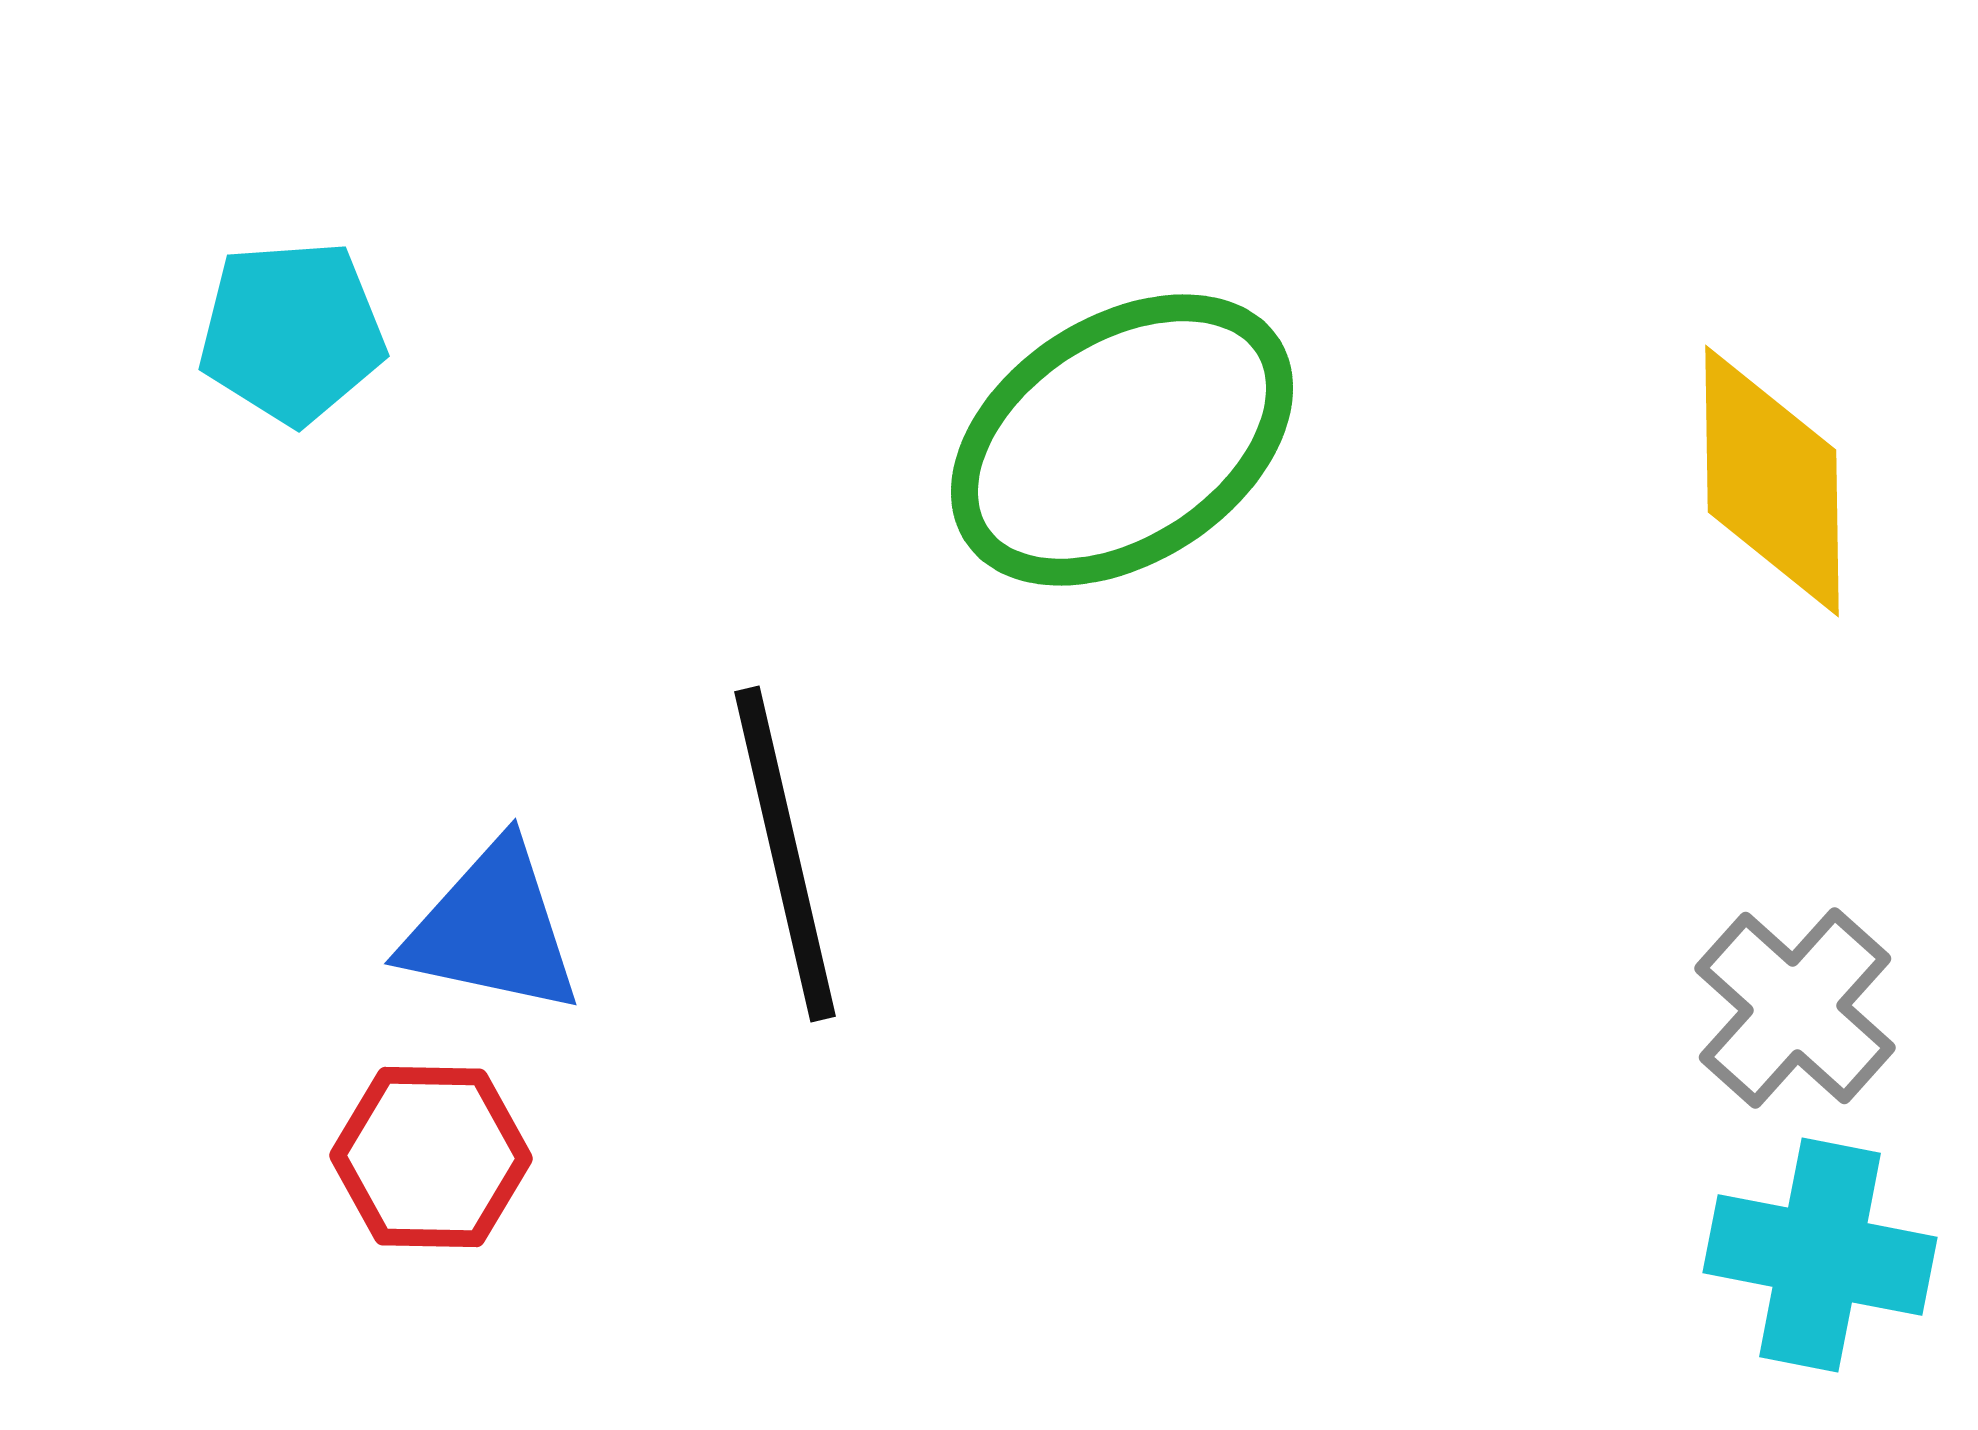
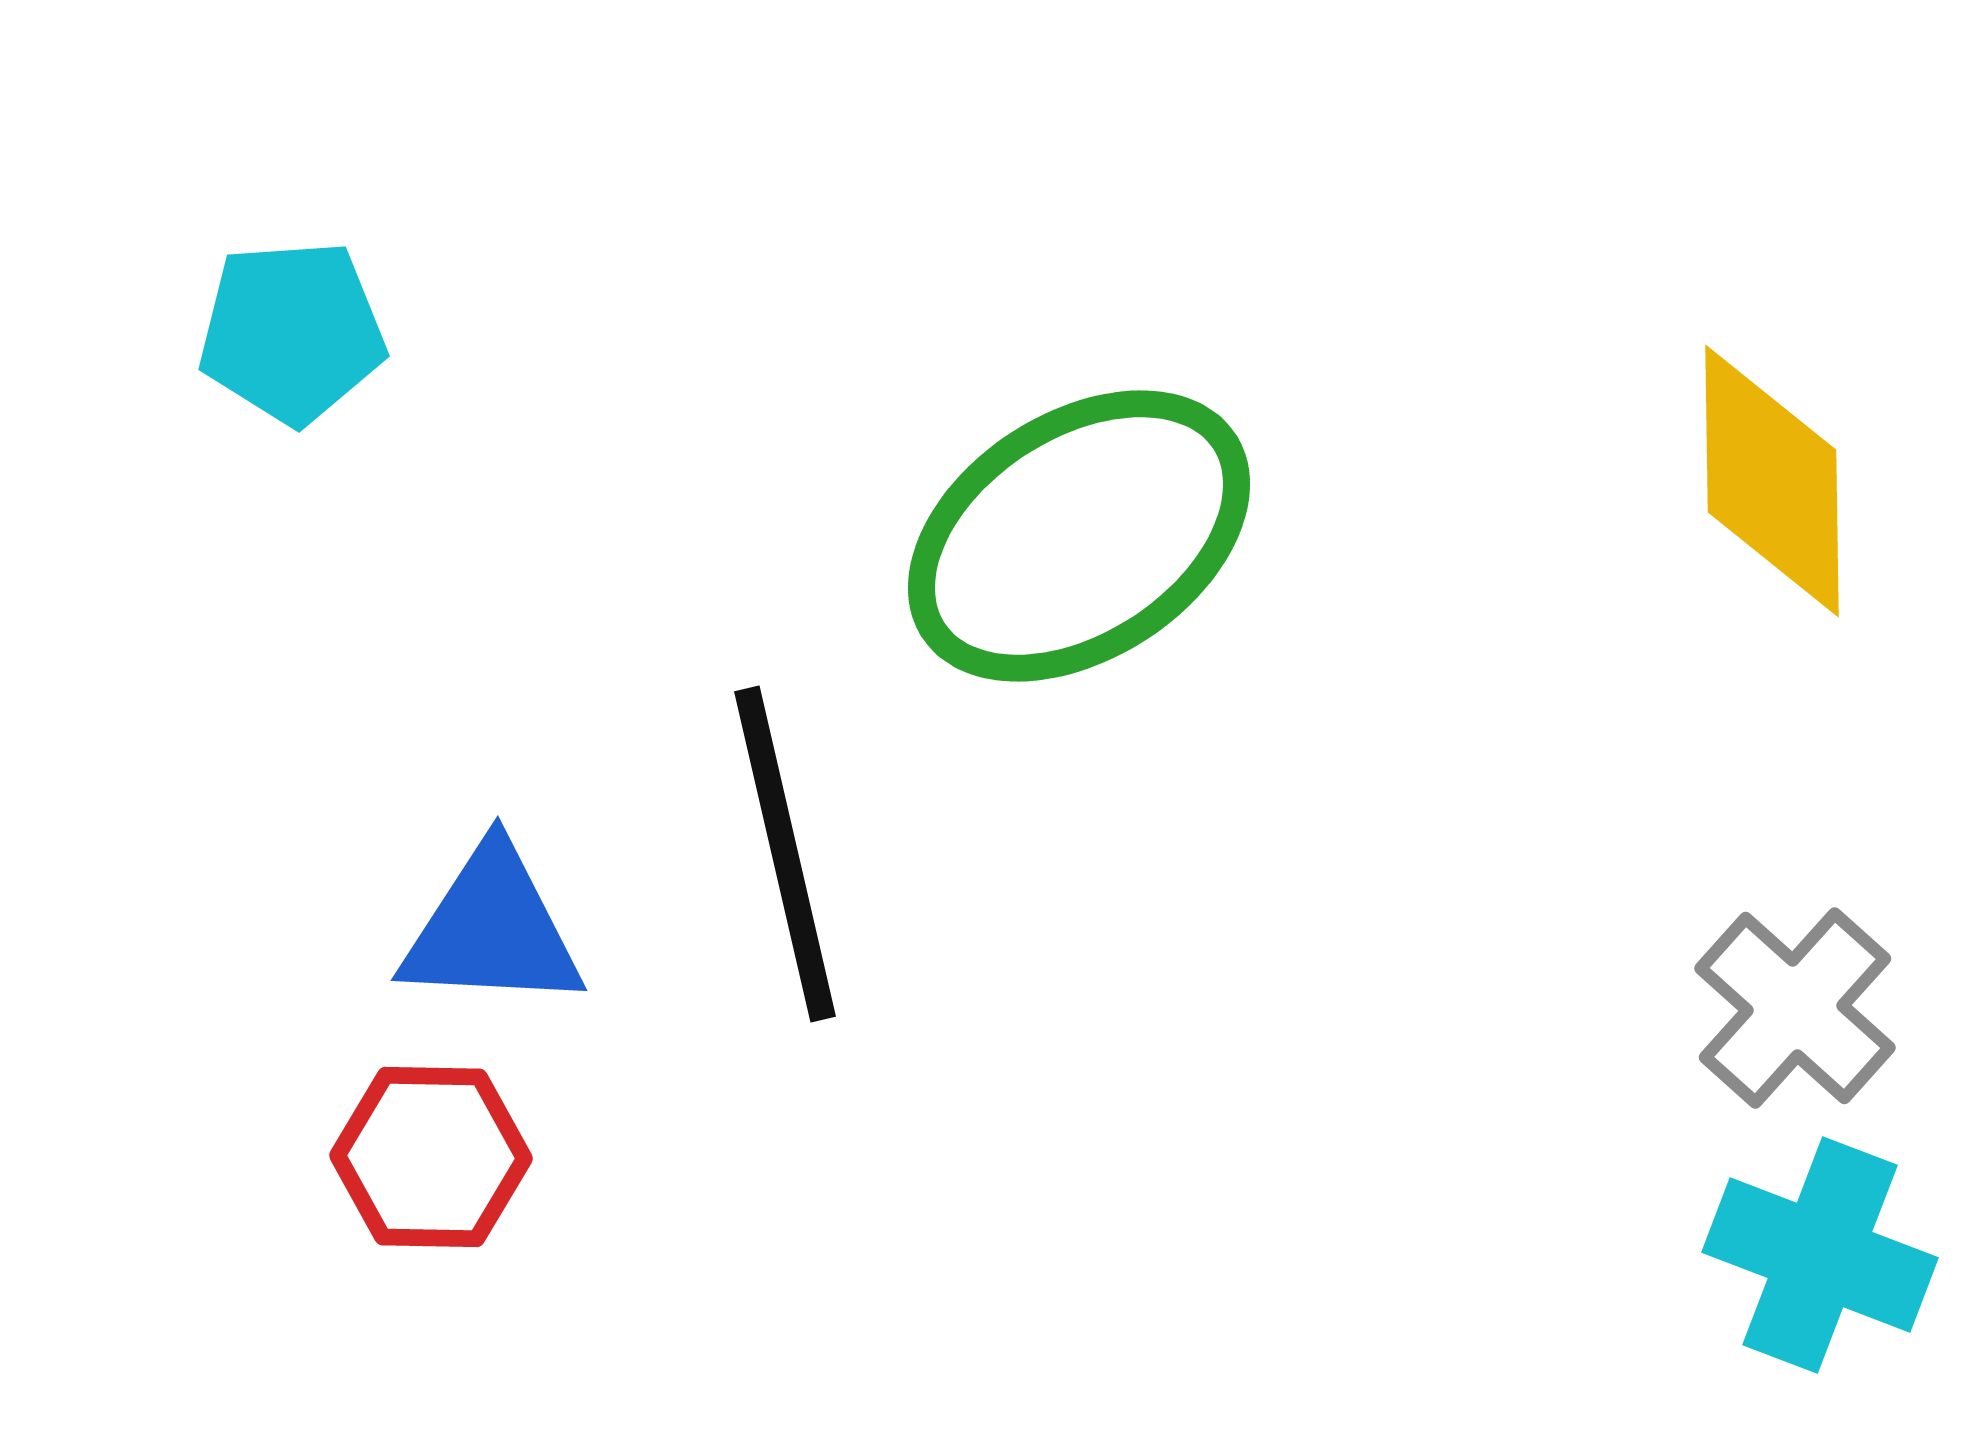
green ellipse: moved 43 px left, 96 px down
blue triangle: rotated 9 degrees counterclockwise
cyan cross: rotated 10 degrees clockwise
